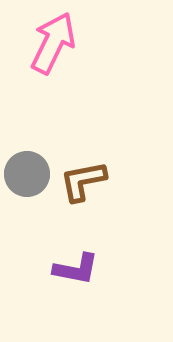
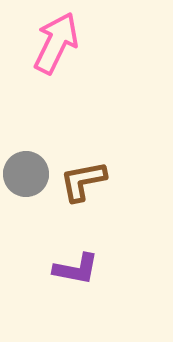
pink arrow: moved 3 px right
gray circle: moved 1 px left
